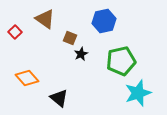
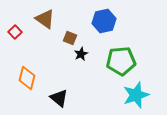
green pentagon: rotated 8 degrees clockwise
orange diamond: rotated 55 degrees clockwise
cyan star: moved 2 px left, 2 px down
